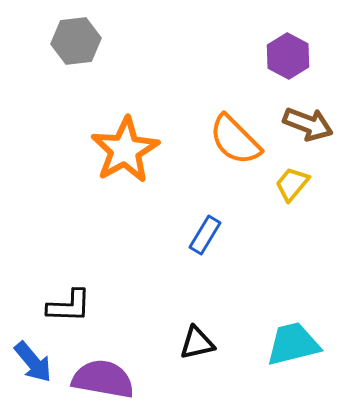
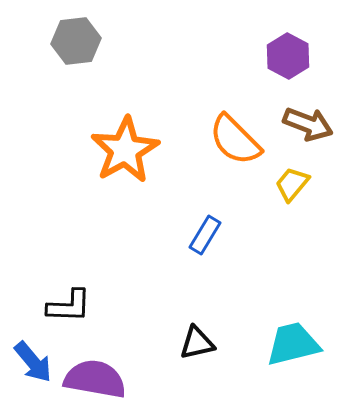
purple semicircle: moved 8 px left
